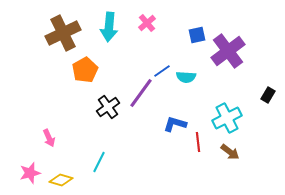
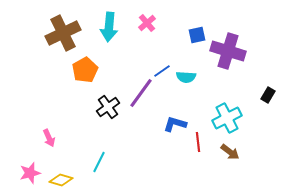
purple cross: rotated 36 degrees counterclockwise
